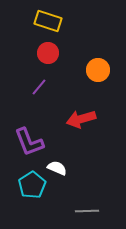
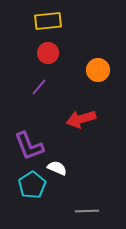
yellow rectangle: rotated 24 degrees counterclockwise
purple L-shape: moved 4 px down
